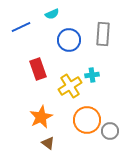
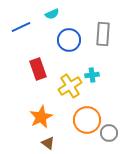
gray circle: moved 1 px left, 2 px down
